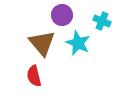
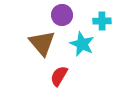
cyan cross: rotated 24 degrees counterclockwise
cyan star: moved 4 px right, 1 px down
red semicircle: moved 25 px right; rotated 45 degrees clockwise
